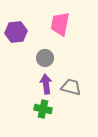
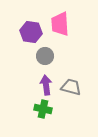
pink trapezoid: rotated 15 degrees counterclockwise
purple hexagon: moved 15 px right; rotated 15 degrees clockwise
gray circle: moved 2 px up
purple arrow: moved 1 px down
